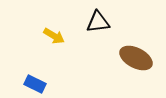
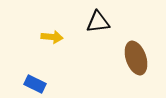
yellow arrow: moved 2 px left, 1 px down; rotated 25 degrees counterclockwise
brown ellipse: rotated 44 degrees clockwise
